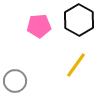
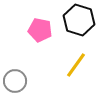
black hexagon: rotated 12 degrees counterclockwise
pink pentagon: moved 1 px right, 4 px down; rotated 15 degrees clockwise
